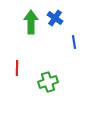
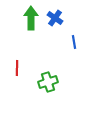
green arrow: moved 4 px up
